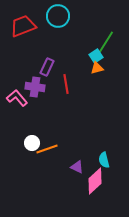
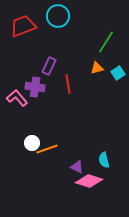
cyan square: moved 22 px right, 17 px down
purple rectangle: moved 2 px right, 1 px up
red line: moved 2 px right
pink diamond: moved 6 px left; rotated 60 degrees clockwise
